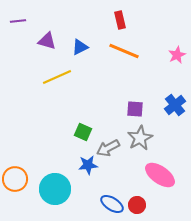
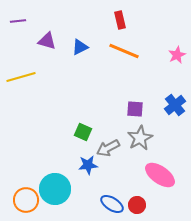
yellow line: moved 36 px left; rotated 8 degrees clockwise
orange circle: moved 11 px right, 21 px down
